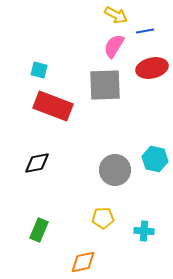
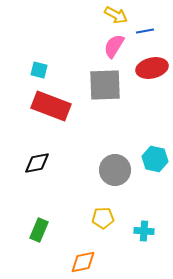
red rectangle: moved 2 px left
